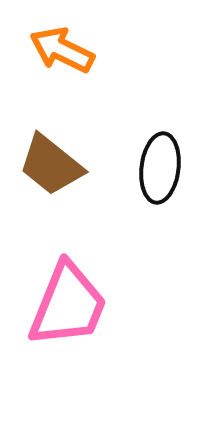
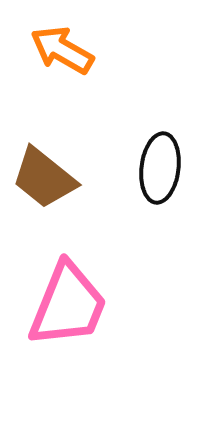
orange arrow: rotated 4 degrees clockwise
brown trapezoid: moved 7 px left, 13 px down
